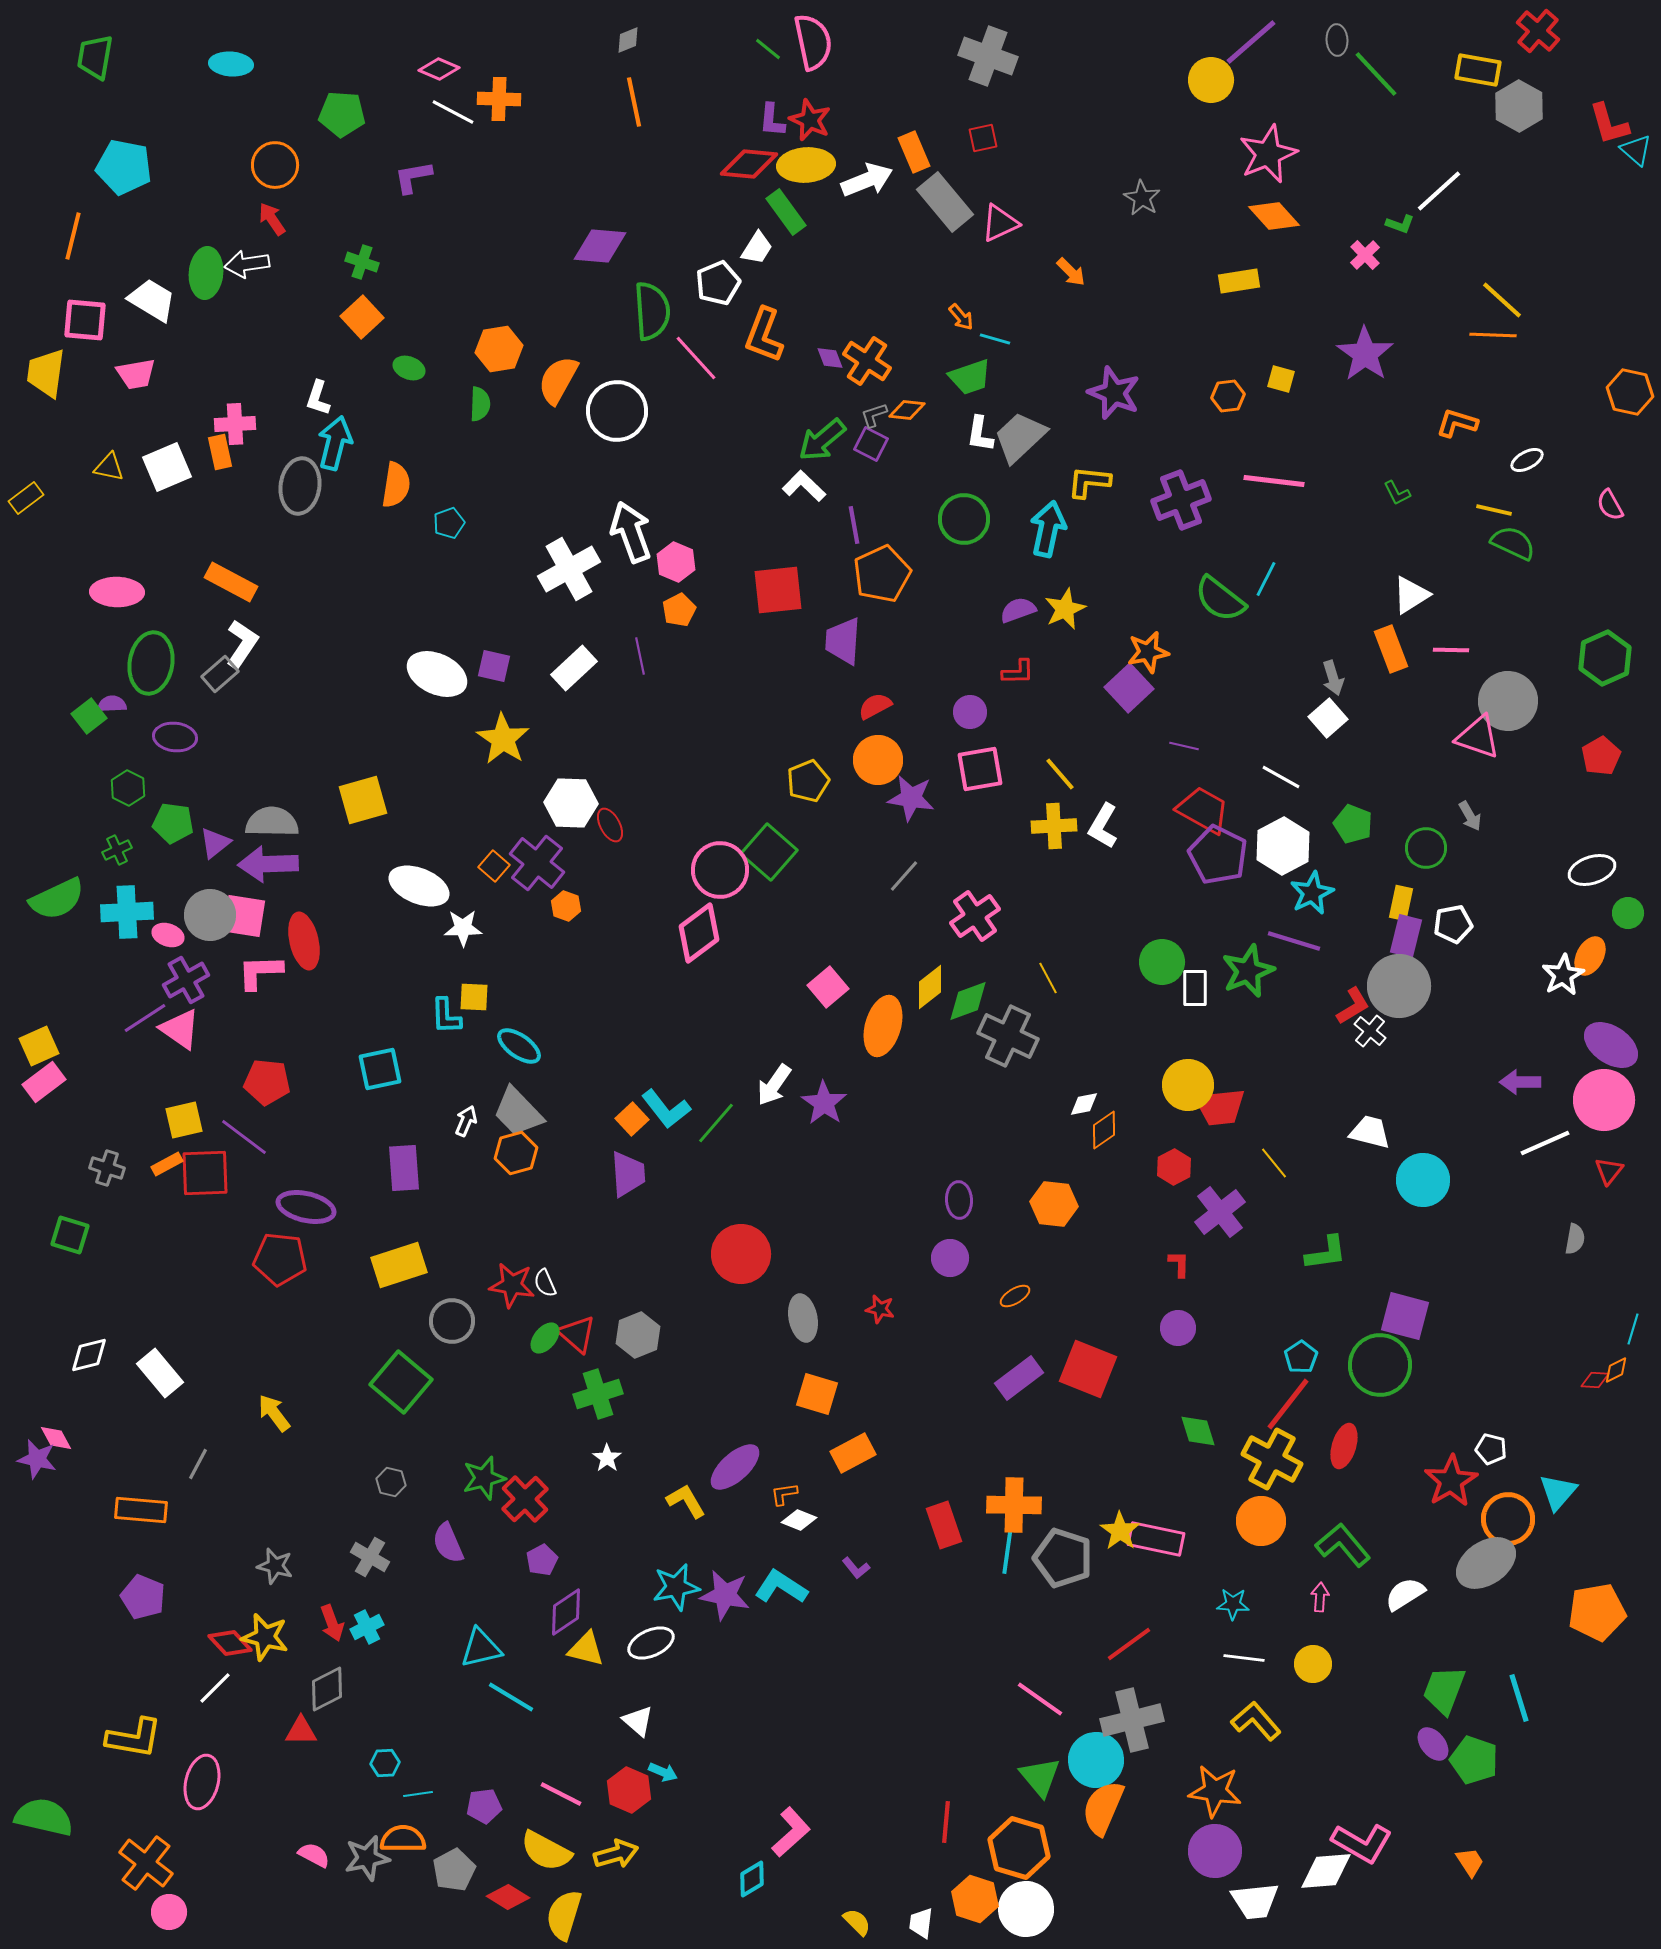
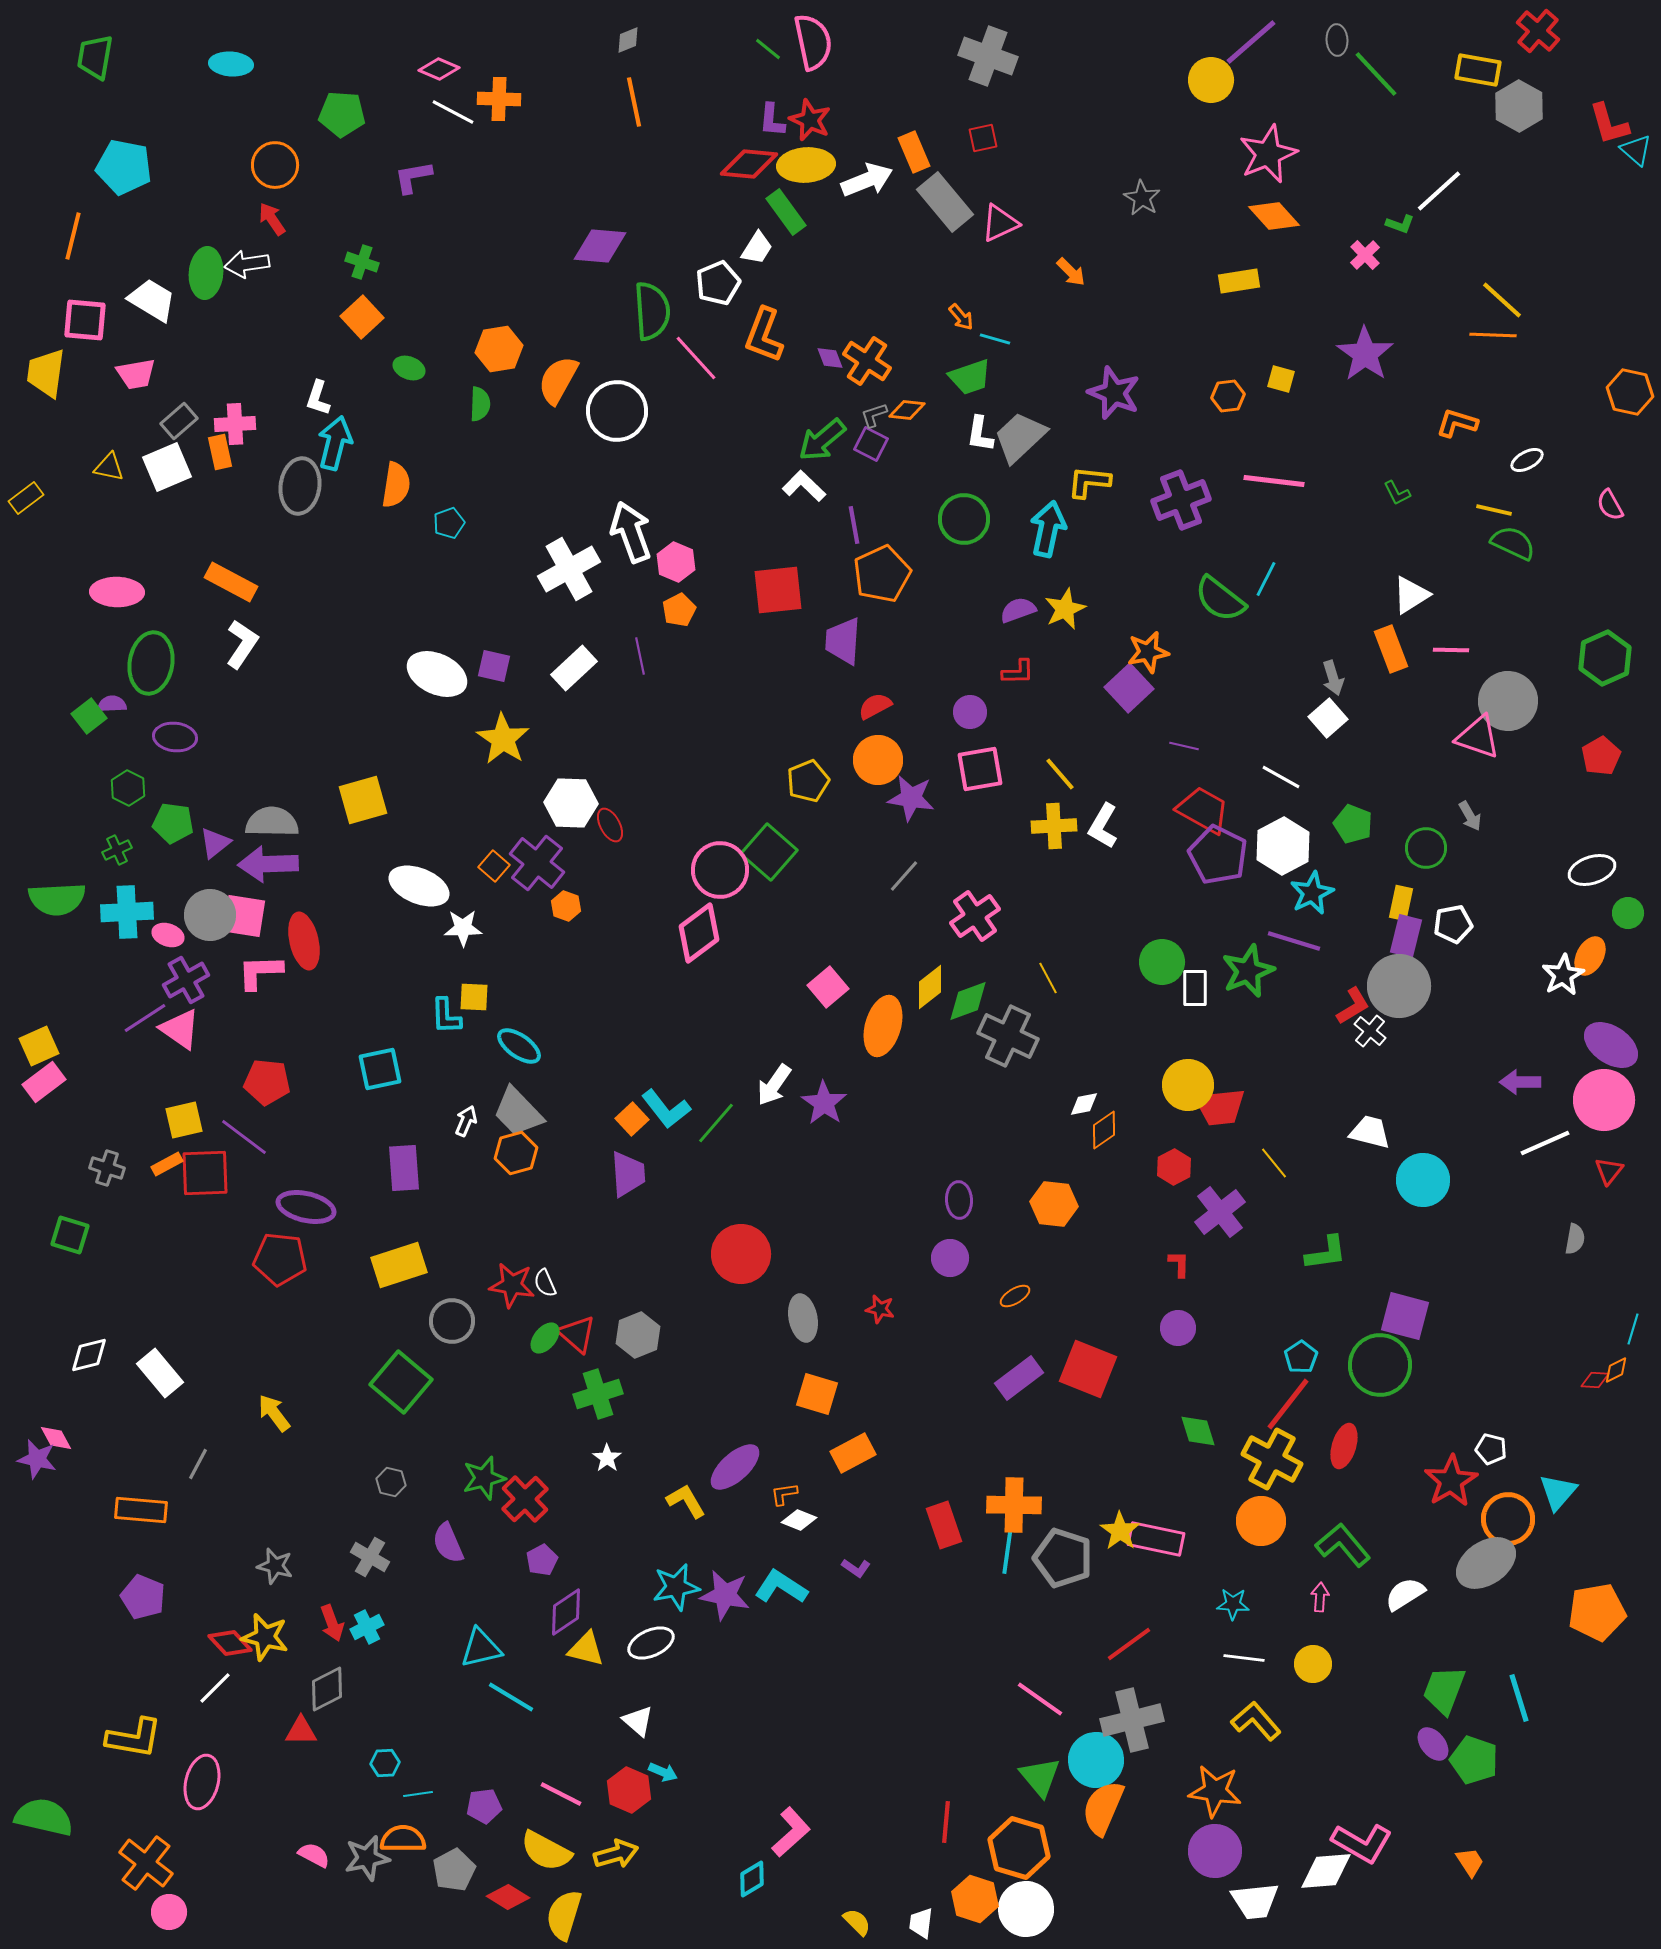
gray rectangle at (220, 674): moved 41 px left, 253 px up
green semicircle at (57, 899): rotated 22 degrees clockwise
purple L-shape at (856, 1568): rotated 16 degrees counterclockwise
